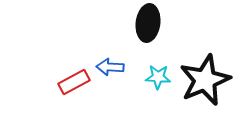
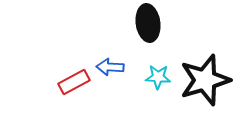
black ellipse: rotated 15 degrees counterclockwise
black star: rotated 6 degrees clockwise
